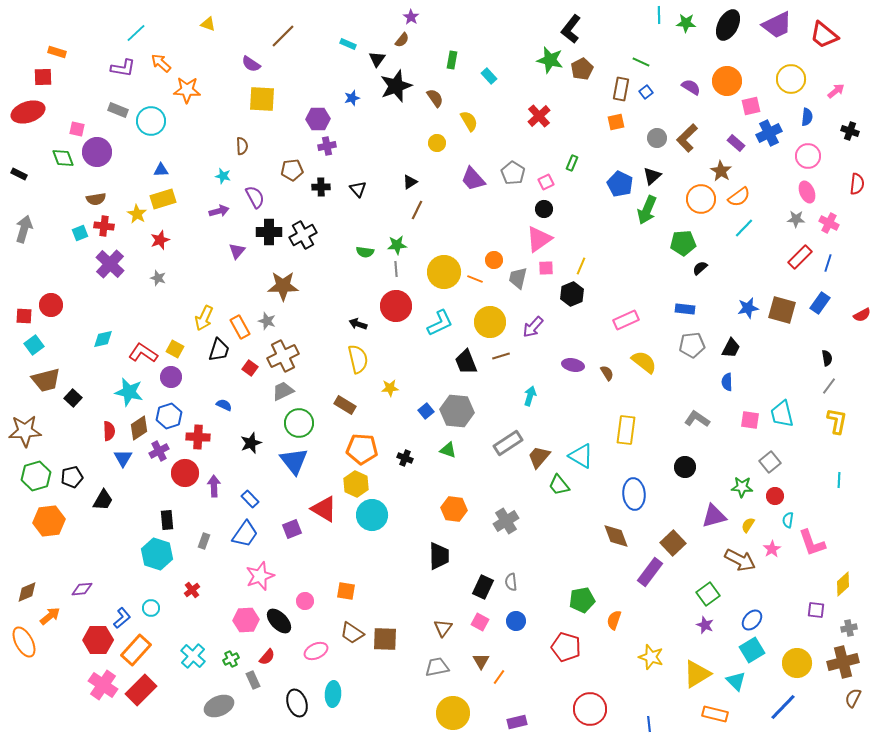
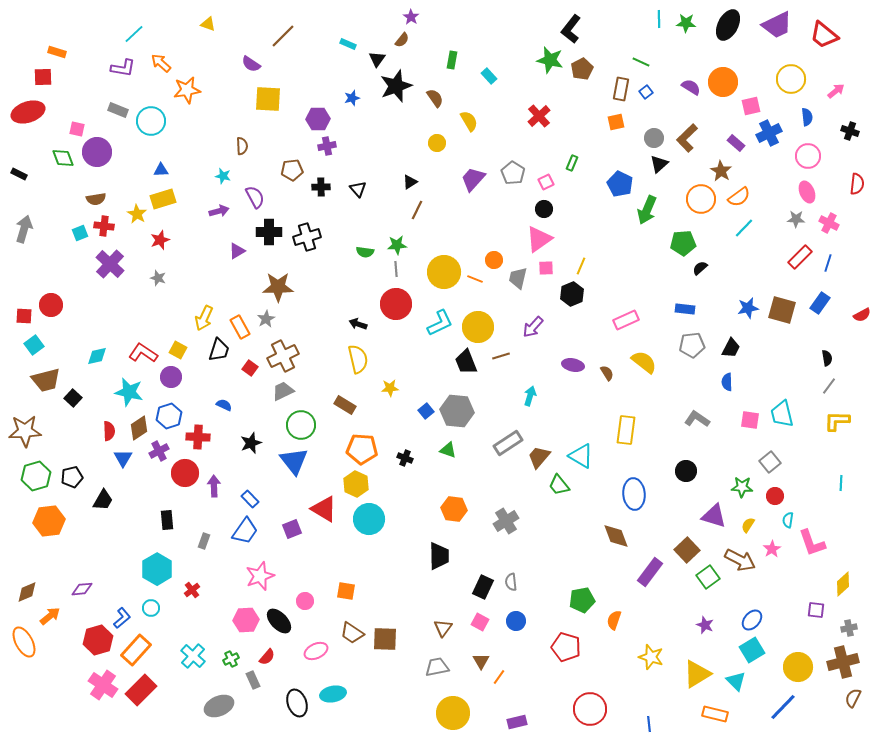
cyan line at (659, 15): moved 4 px down
cyan line at (136, 33): moved 2 px left, 1 px down
orange circle at (727, 81): moved 4 px left, 1 px down
orange star at (187, 90): rotated 12 degrees counterclockwise
yellow square at (262, 99): moved 6 px right
blue semicircle at (807, 117): rotated 12 degrees counterclockwise
gray circle at (657, 138): moved 3 px left
black triangle at (652, 176): moved 7 px right, 12 px up
purple trapezoid at (473, 179): rotated 84 degrees clockwise
black cross at (303, 235): moved 4 px right, 2 px down; rotated 12 degrees clockwise
purple triangle at (237, 251): rotated 18 degrees clockwise
brown star at (283, 286): moved 5 px left, 1 px down
red circle at (396, 306): moved 2 px up
gray star at (267, 321): moved 1 px left, 2 px up; rotated 24 degrees clockwise
yellow circle at (490, 322): moved 12 px left, 5 px down
cyan diamond at (103, 339): moved 6 px left, 17 px down
yellow square at (175, 349): moved 3 px right, 1 px down
yellow L-shape at (837, 421): rotated 100 degrees counterclockwise
green circle at (299, 423): moved 2 px right, 2 px down
black circle at (685, 467): moved 1 px right, 4 px down
cyan line at (839, 480): moved 2 px right, 3 px down
cyan circle at (372, 515): moved 3 px left, 4 px down
purple triangle at (714, 516): rotated 32 degrees clockwise
blue trapezoid at (245, 534): moved 3 px up
brown square at (673, 543): moved 14 px right, 7 px down
cyan hexagon at (157, 554): moved 15 px down; rotated 12 degrees clockwise
green square at (708, 594): moved 17 px up
red hexagon at (98, 640): rotated 16 degrees counterclockwise
yellow circle at (797, 663): moved 1 px right, 4 px down
cyan ellipse at (333, 694): rotated 75 degrees clockwise
